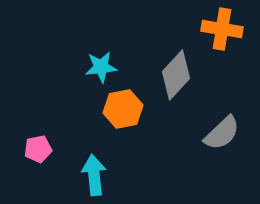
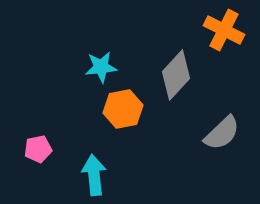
orange cross: moved 2 px right, 1 px down; rotated 18 degrees clockwise
